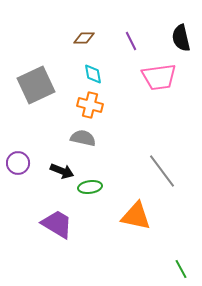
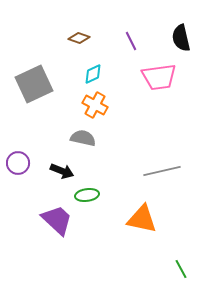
brown diamond: moved 5 px left; rotated 20 degrees clockwise
cyan diamond: rotated 75 degrees clockwise
gray square: moved 2 px left, 1 px up
orange cross: moved 5 px right; rotated 15 degrees clockwise
gray line: rotated 66 degrees counterclockwise
green ellipse: moved 3 px left, 8 px down
orange triangle: moved 6 px right, 3 px down
purple trapezoid: moved 4 px up; rotated 12 degrees clockwise
